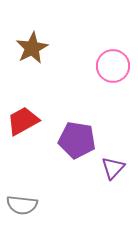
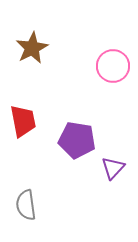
red trapezoid: rotated 108 degrees clockwise
gray semicircle: moved 4 px right; rotated 76 degrees clockwise
